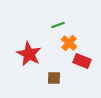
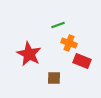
orange cross: rotated 21 degrees counterclockwise
